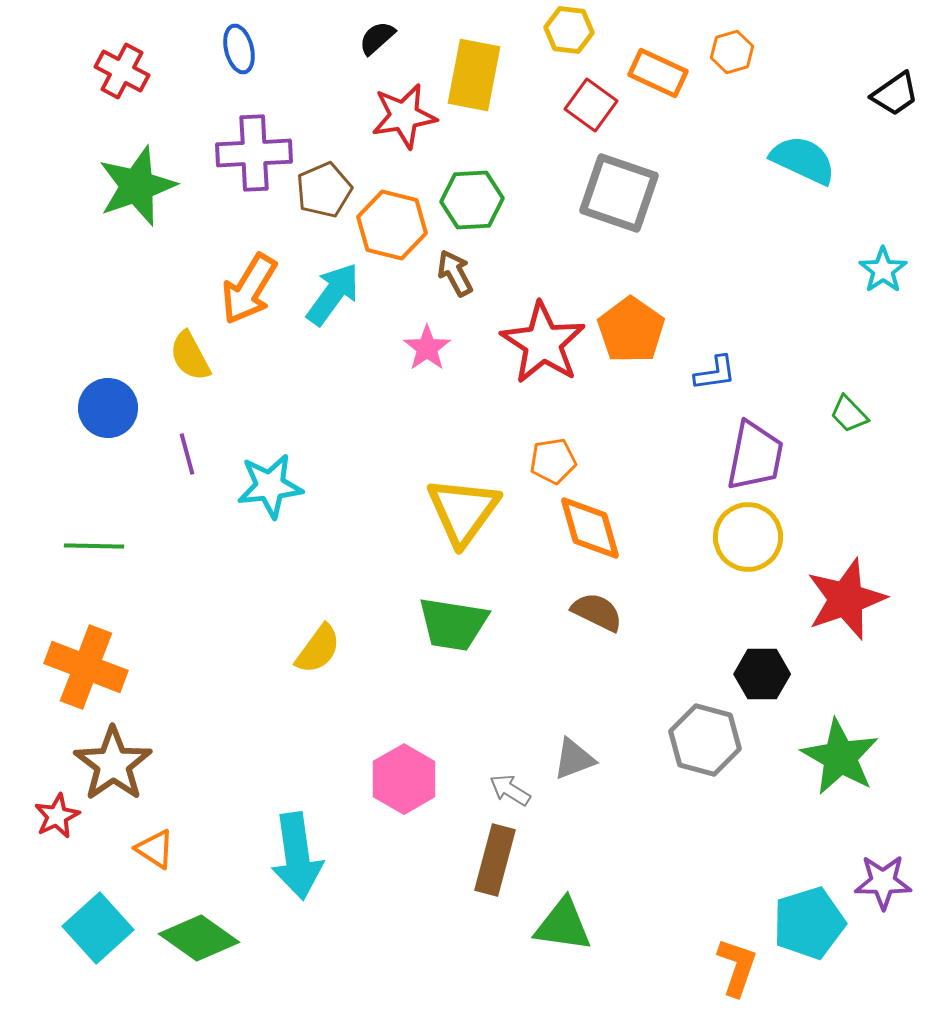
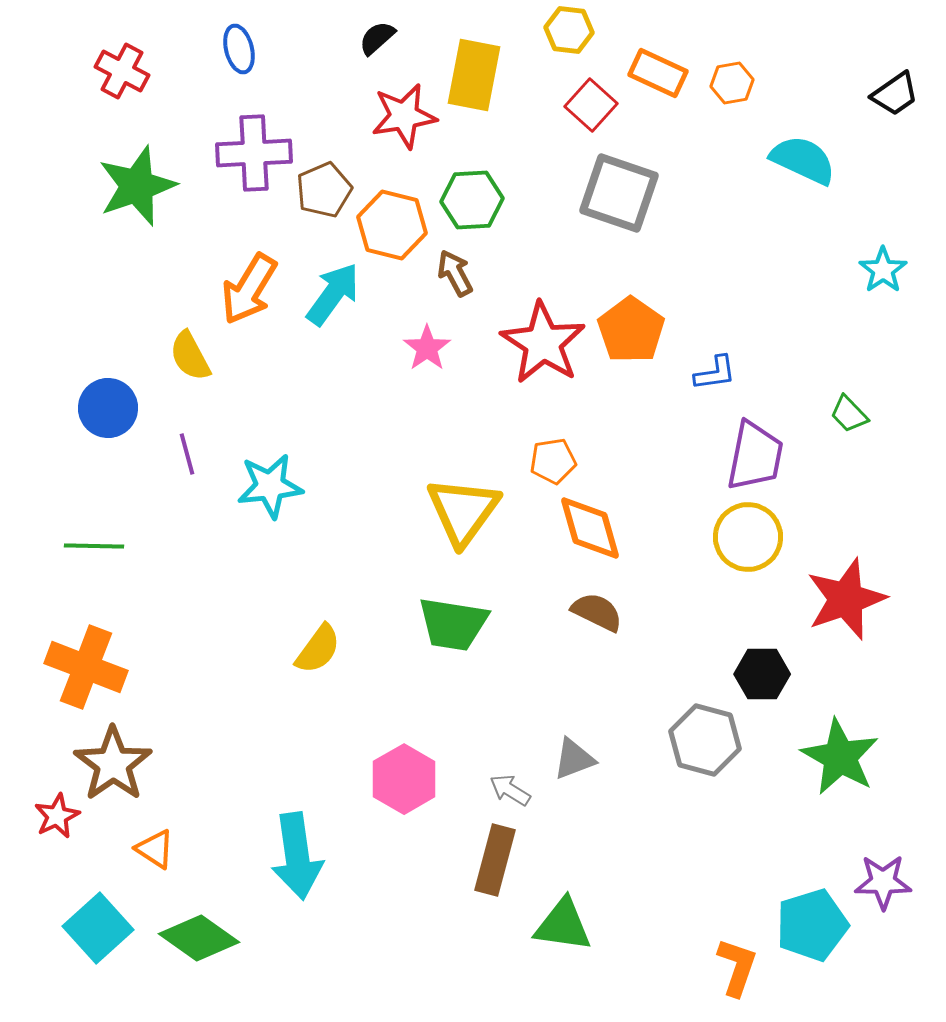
orange hexagon at (732, 52): moved 31 px down; rotated 6 degrees clockwise
red square at (591, 105): rotated 6 degrees clockwise
cyan pentagon at (809, 923): moved 3 px right, 2 px down
